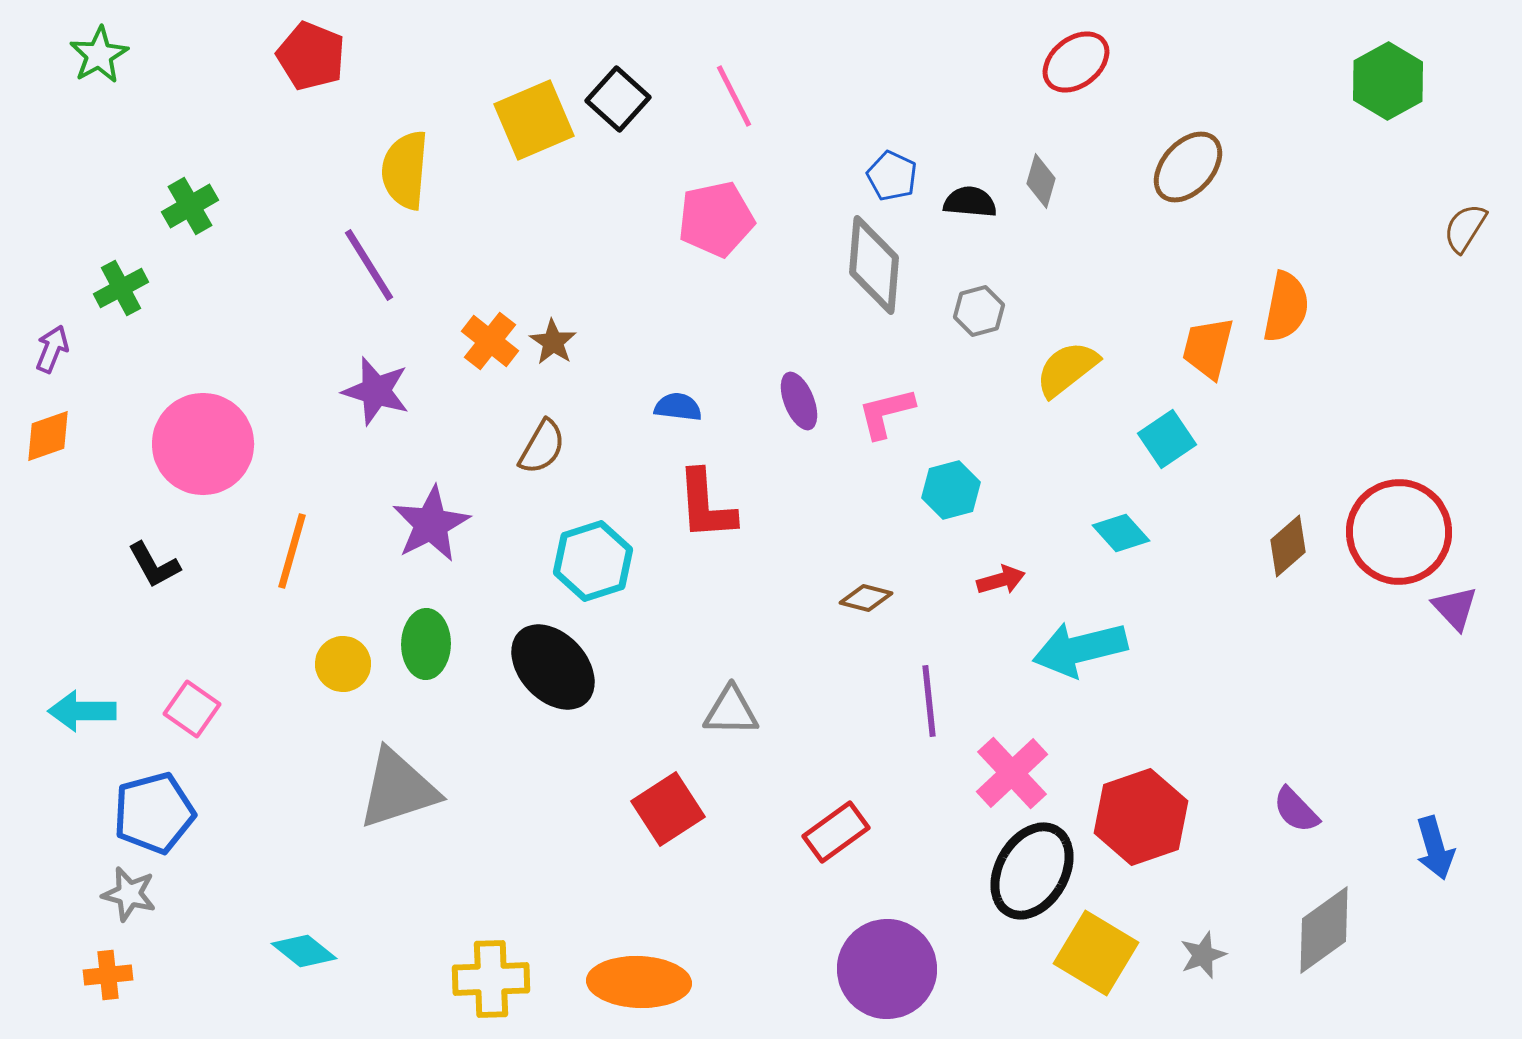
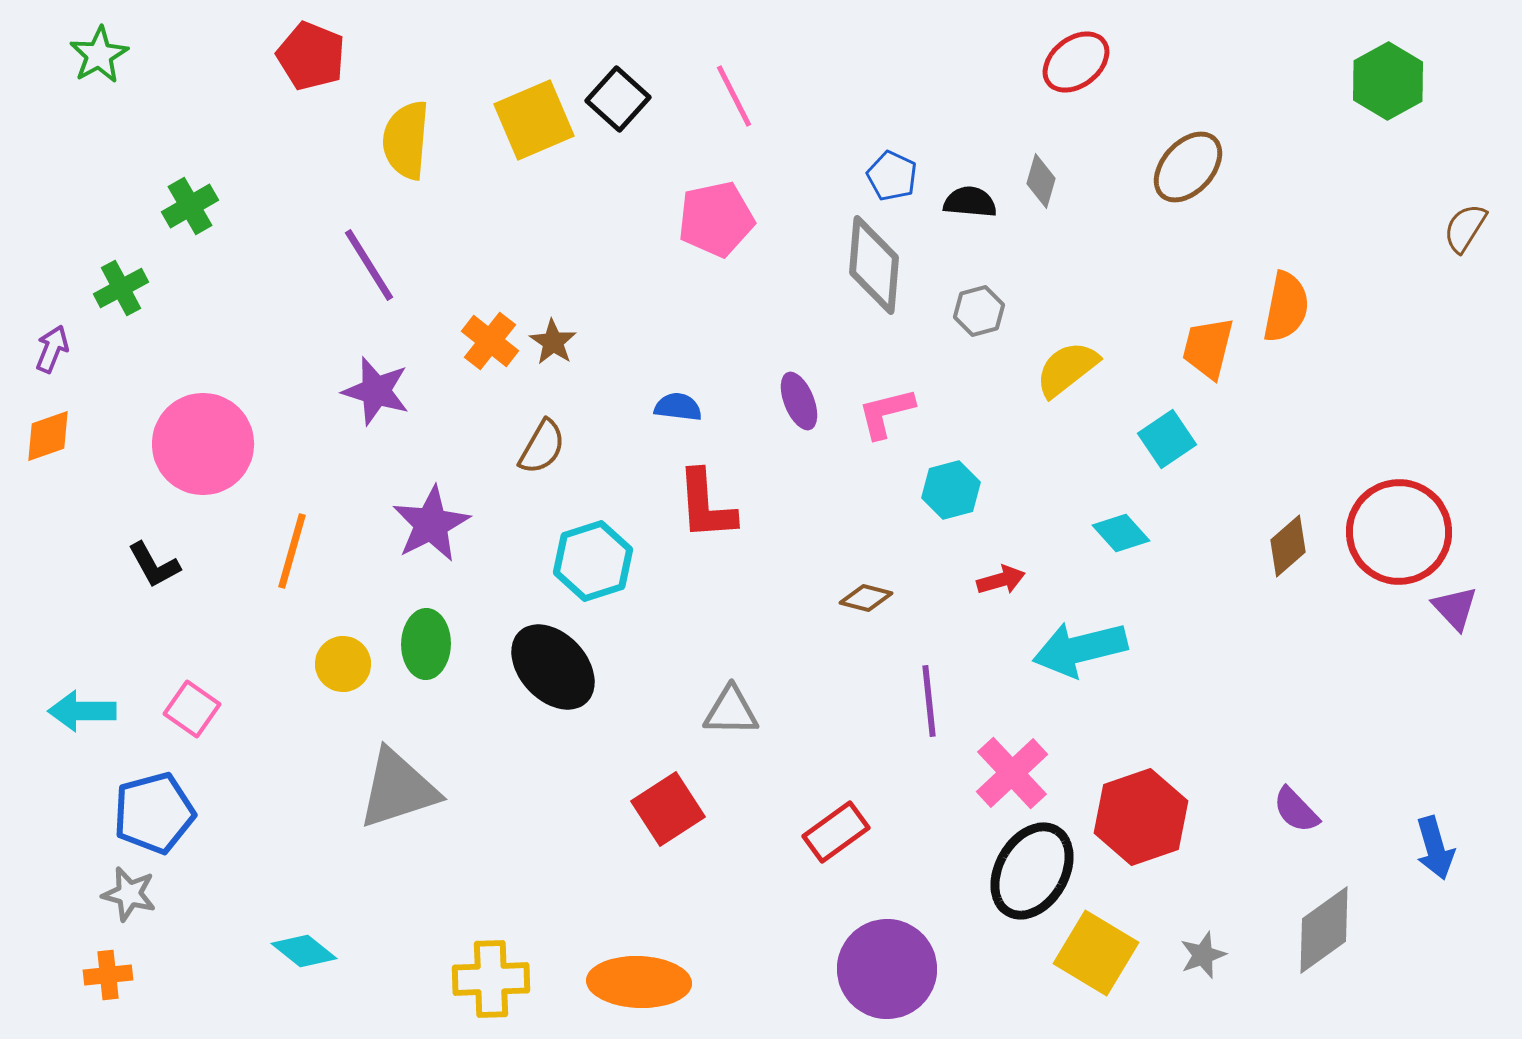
yellow semicircle at (405, 170): moved 1 px right, 30 px up
